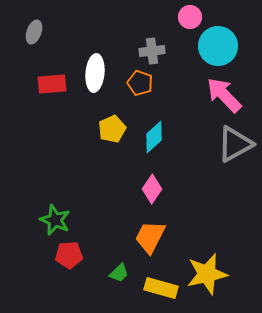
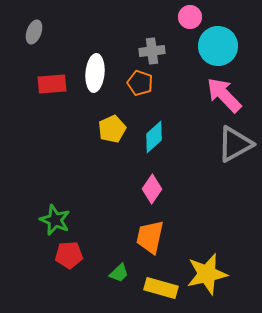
orange trapezoid: rotated 15 degrees counterclockwise
